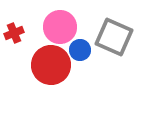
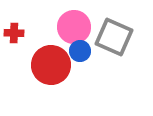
pink circle: moved 14 px right
red cross: rotated 24 degrees clockwise
blue circle: moved 1 px down
